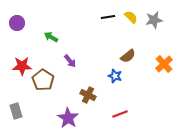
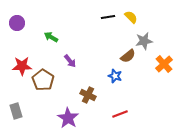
gray star: moved 10 px left, 21 px down
